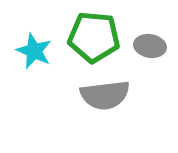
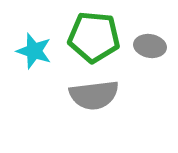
cyan star: rotated 6 degrees counterclockwise
gray semicircle: moved 11 px left
